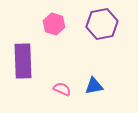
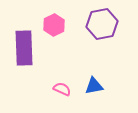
pink hexagon: moved 1 px down; rotated 15 degrees clockwise
purple rectangle: moved 1 px right, 13 px up
